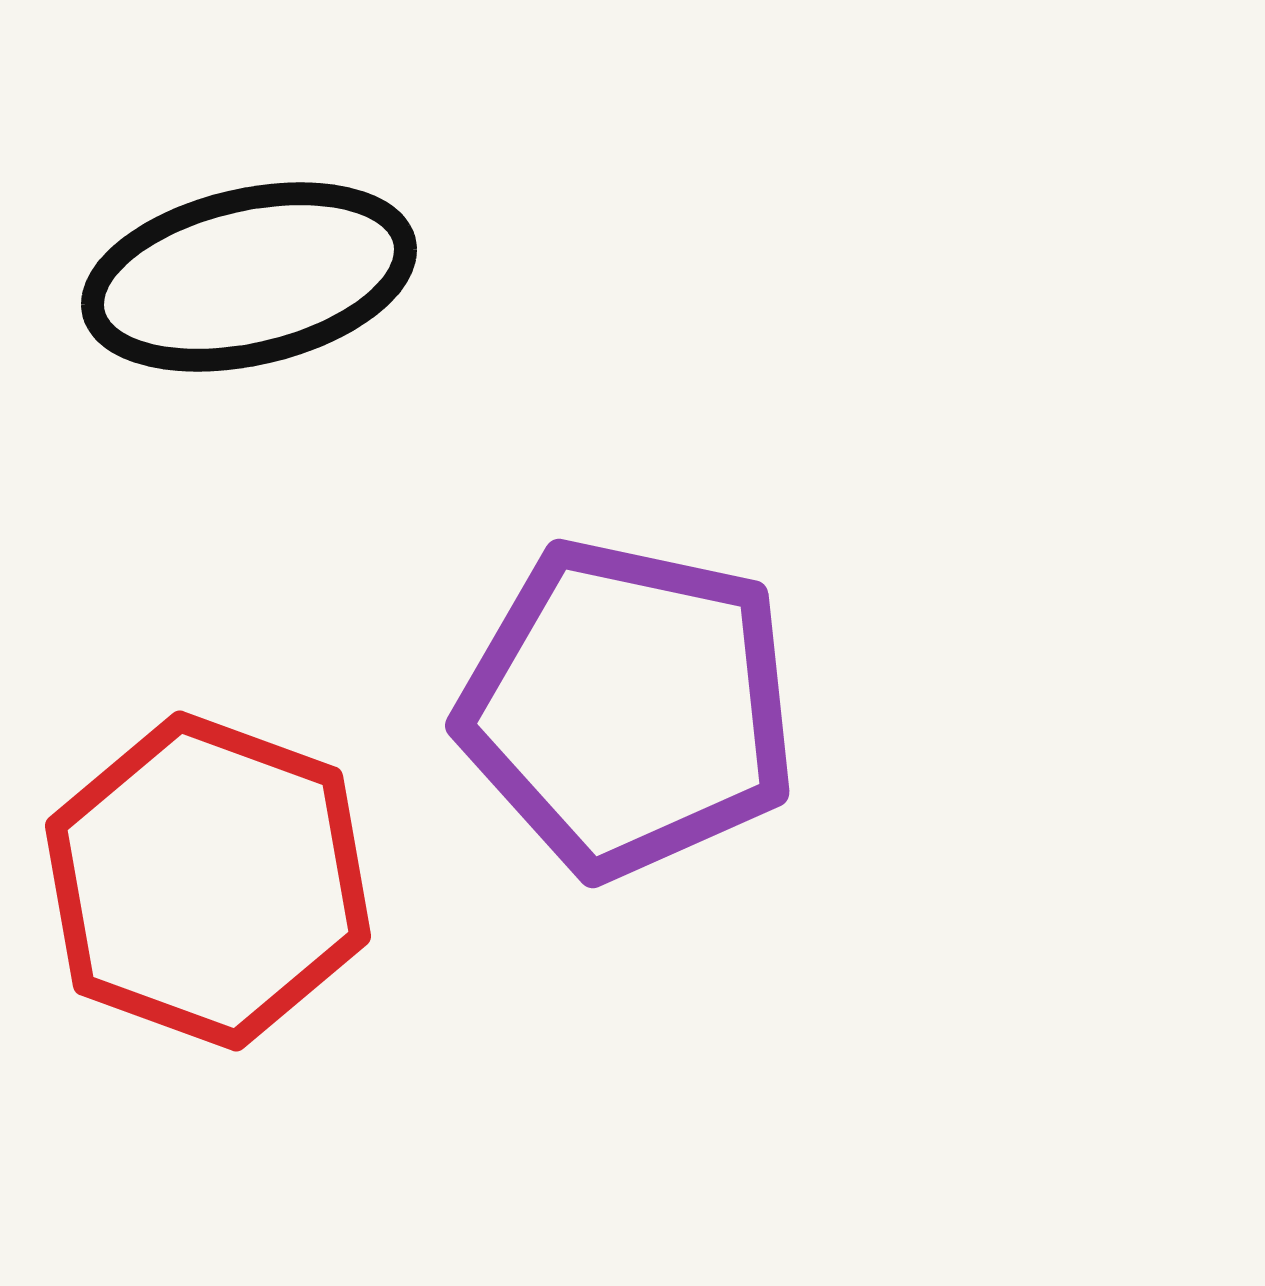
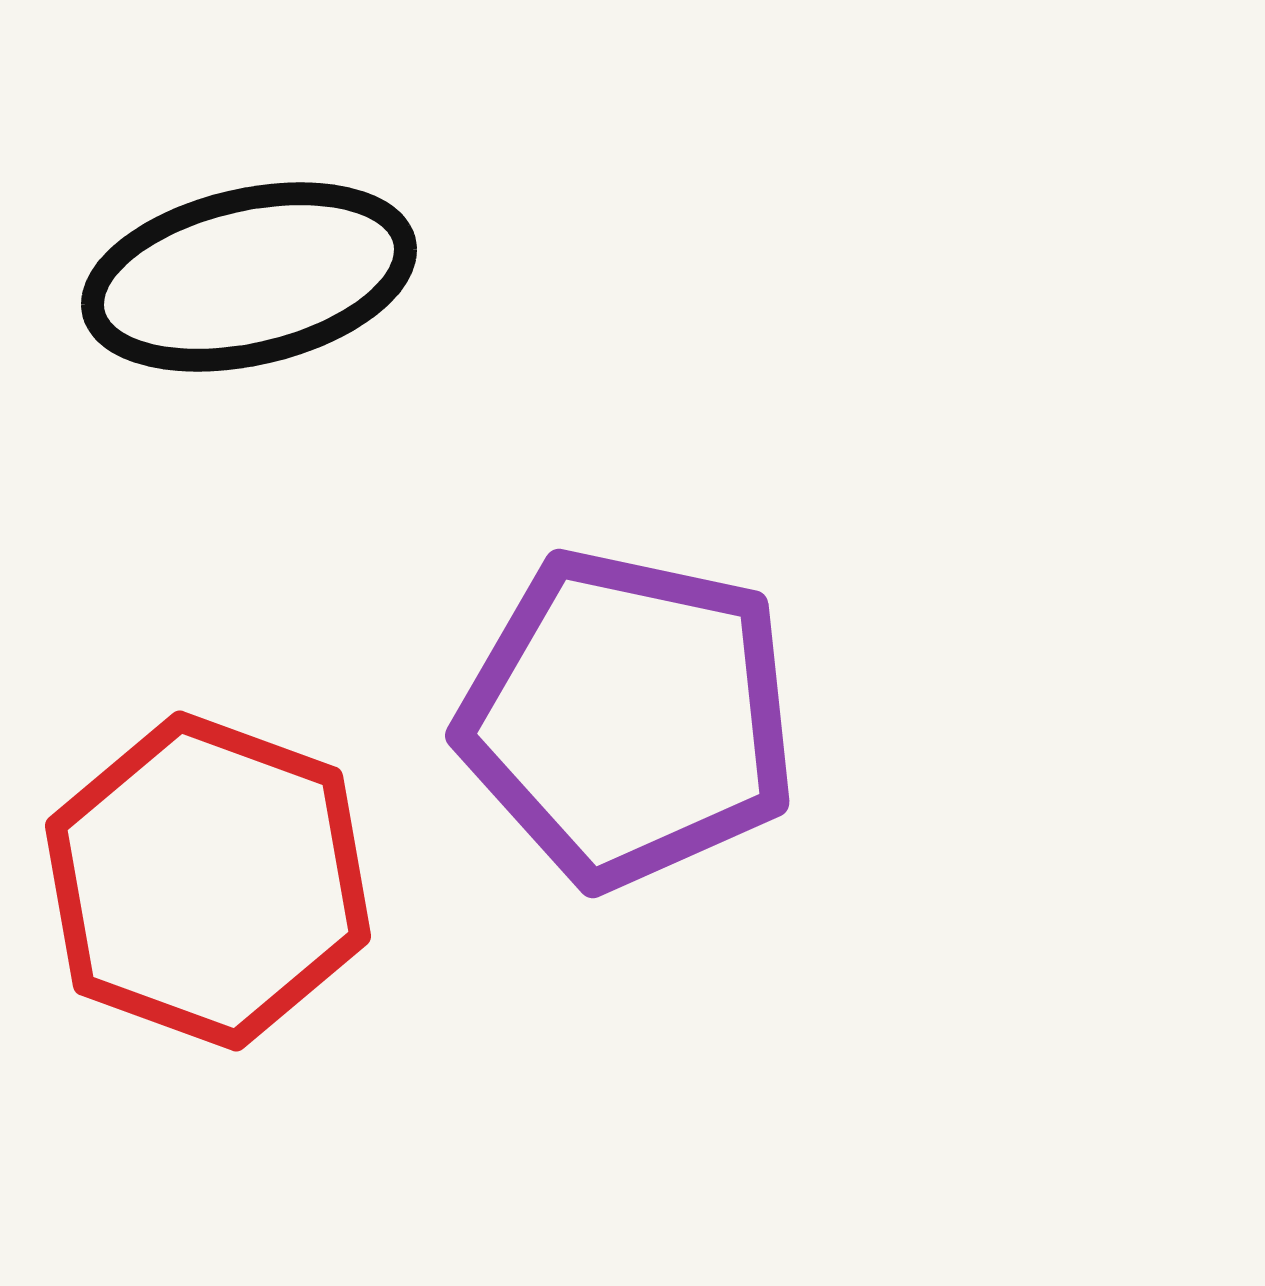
purple pentagon: moved 10 px down
